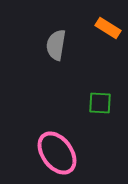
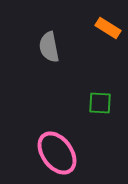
gray semicircle: moved 7 px left, 2 px down; rotated 20 degrees counterclockwise
